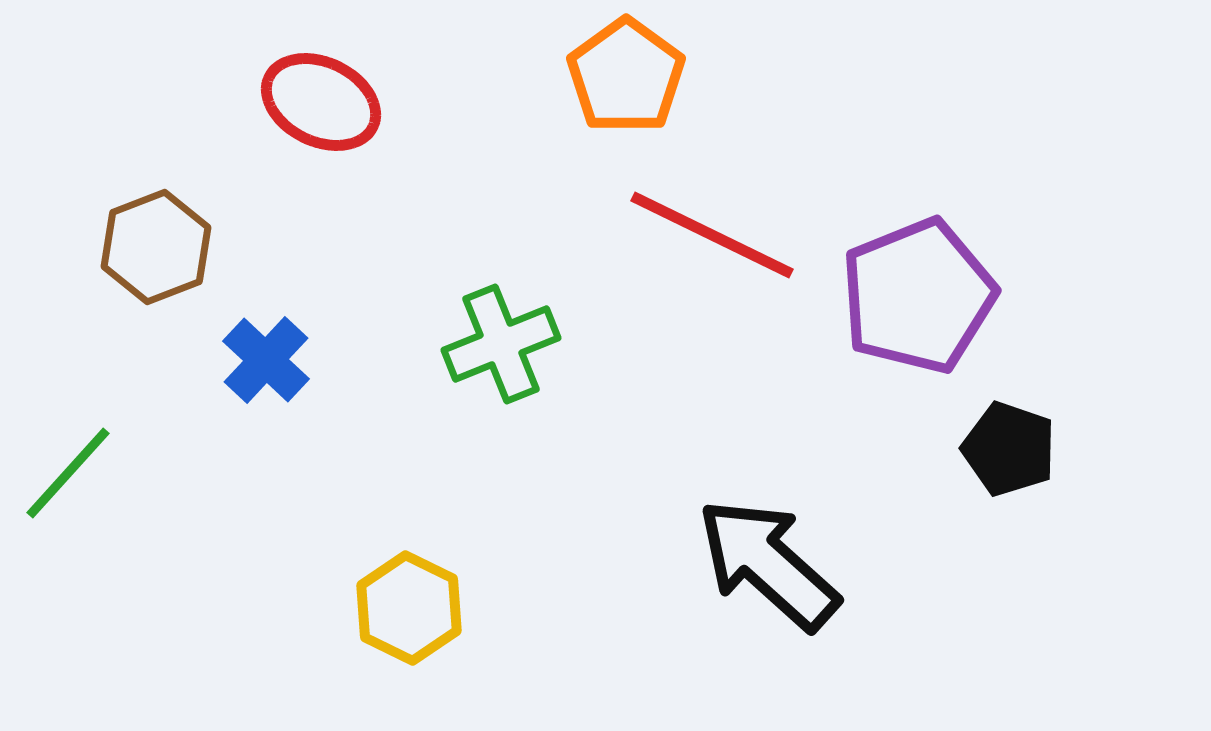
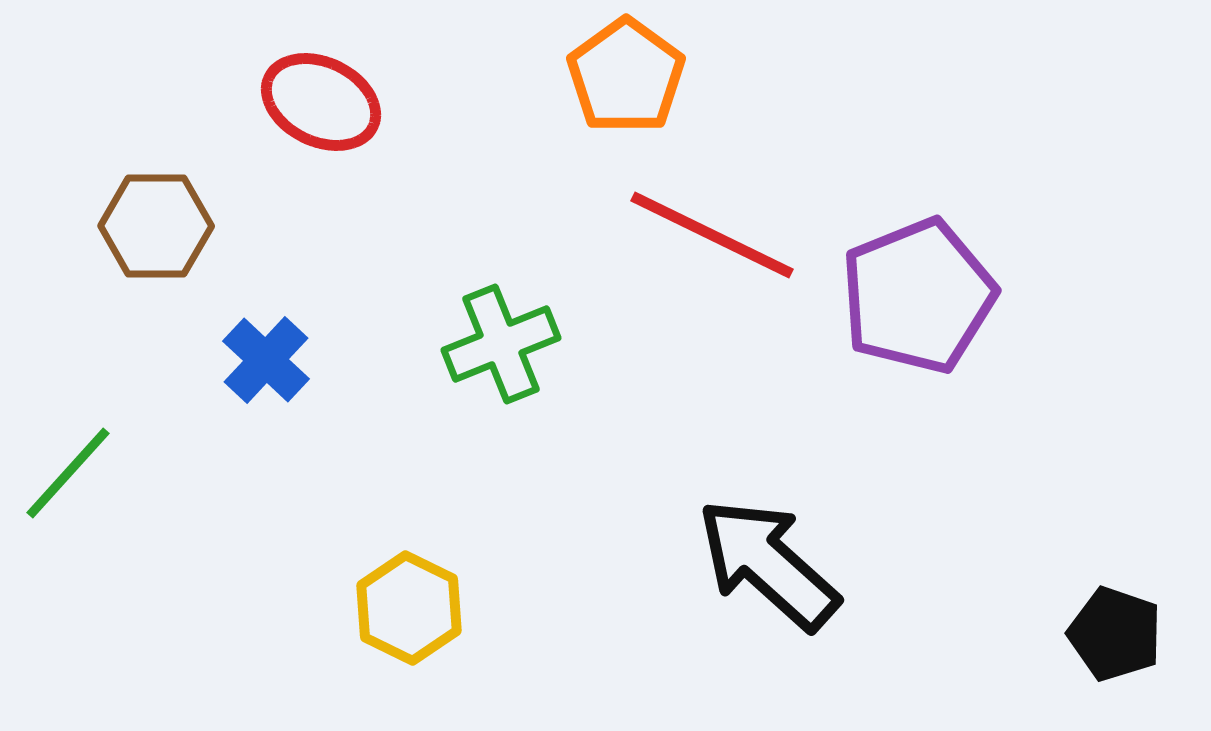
brown hexagon: moved 21 px up; rotated 21 degrees clockwise
black pentagon: moved 106 px right, 185 px down
